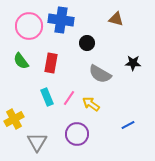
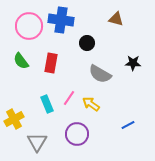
cyan rectangle: moved 7 px down
